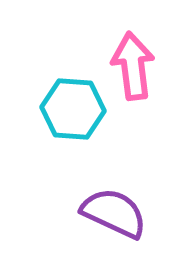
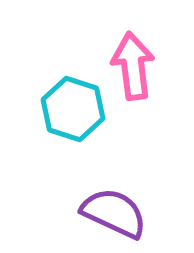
cyan hexagon: rotated 14 degrees clockwise
